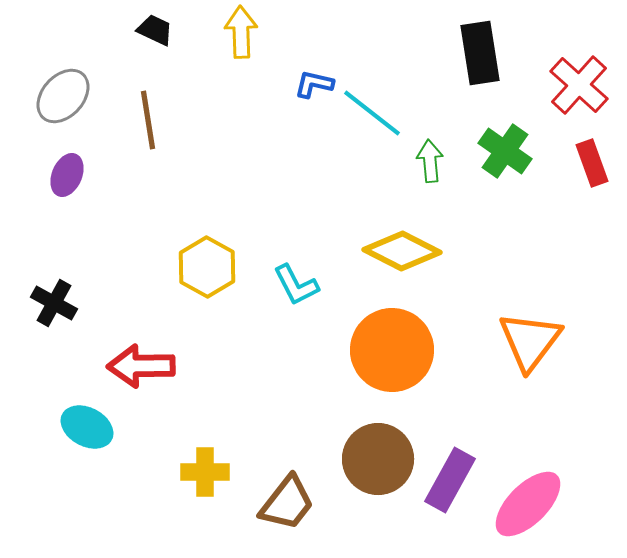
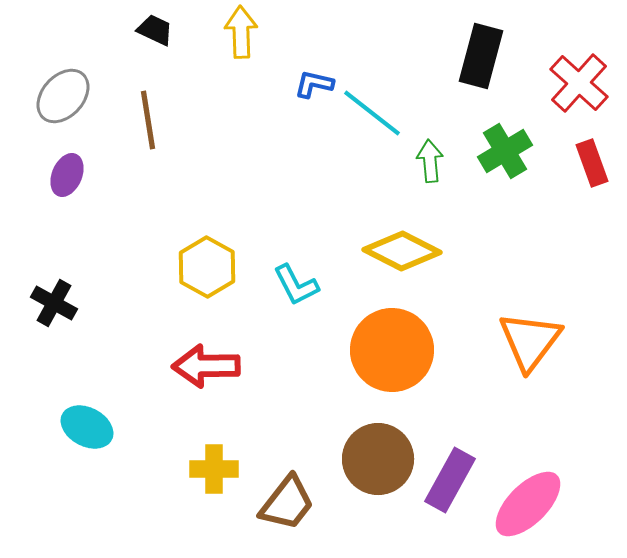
black rectangle: moved 1 px right, 3 px down; rotated 24 degrees clockwise
red cross: moved 2 px up
green cross: rotated 24 degrees clockwise
red arrow: moved 65 px right
yellow cross: moved 9 px right, 3 px up
